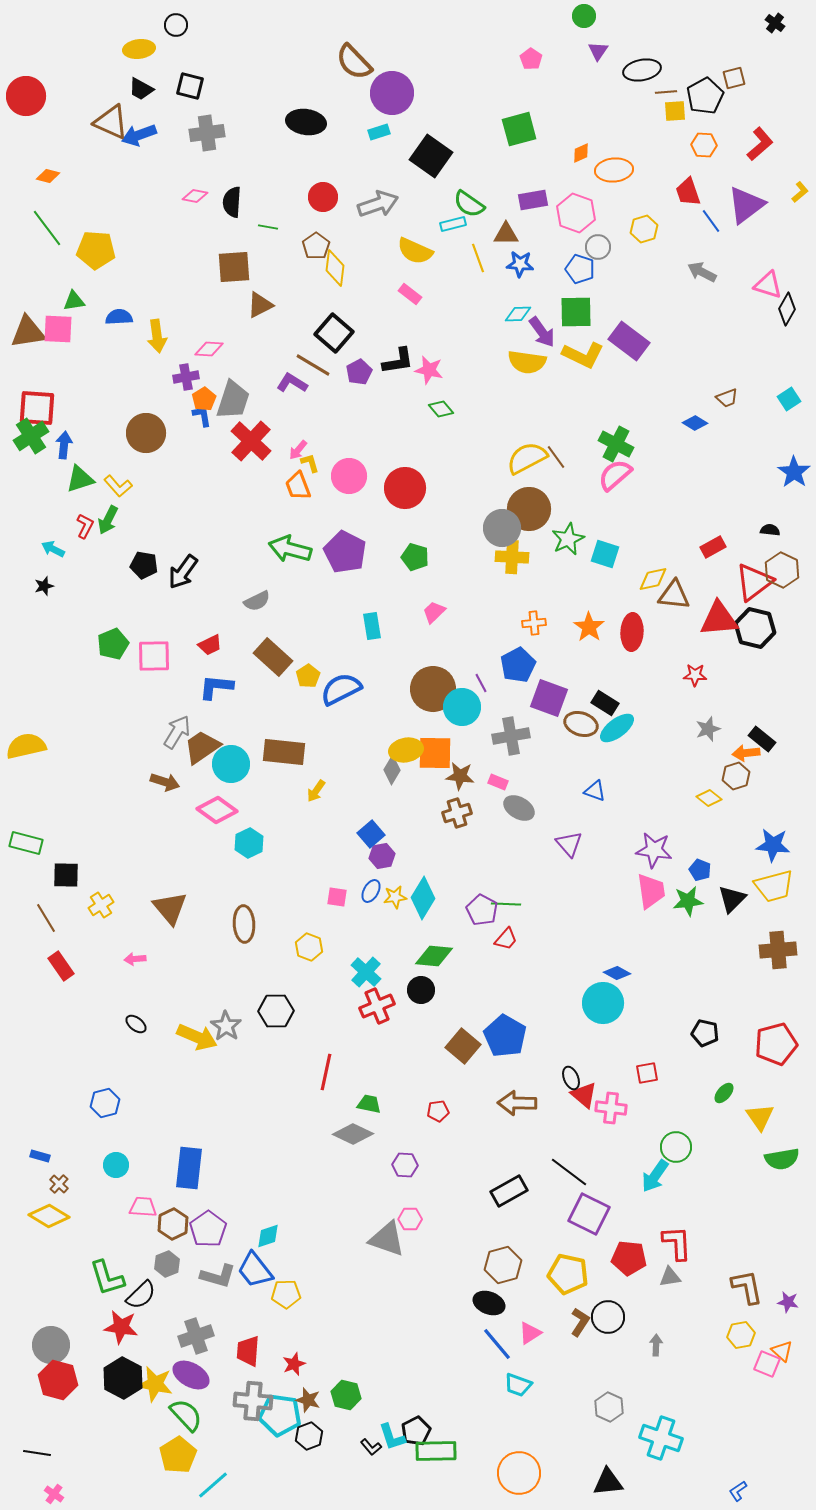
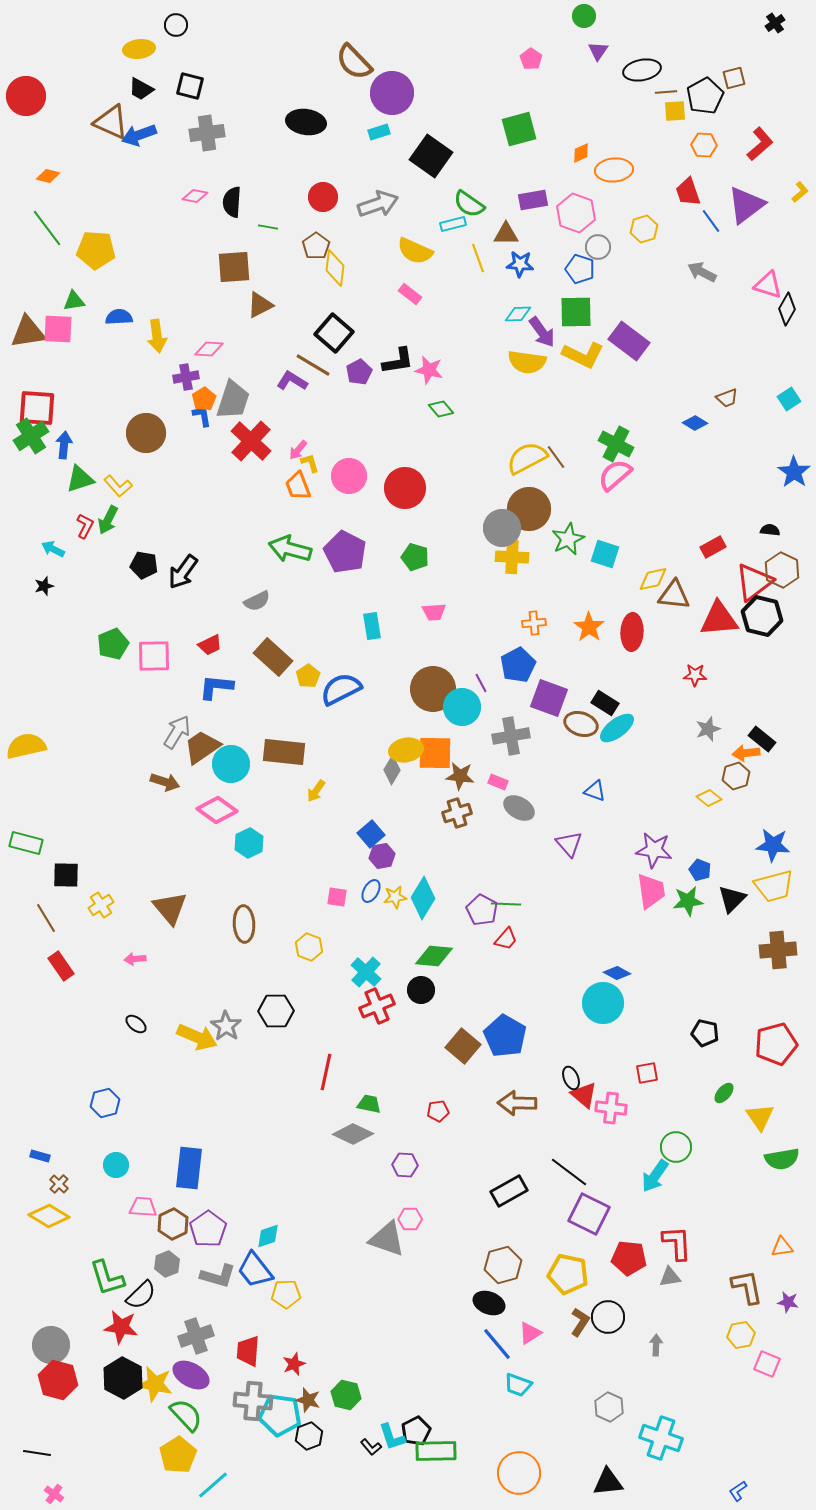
black cross at (775, 23): rotated 18 degrees clockwise
purple L-shape at (292, 383): moved 2 px up
pink trapezoid at (434, 612): rotated 140 degrees counterclockwise
black hexagon at (755, 628): moved 7 px right, 12 px up
orange triangle at (782, 1351): moved 104 px up; rotated 50 degrees counterclockwise
